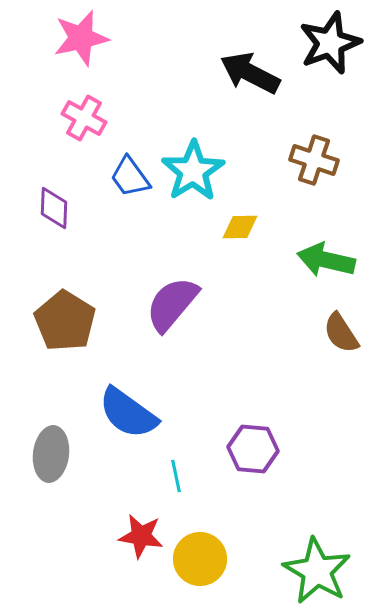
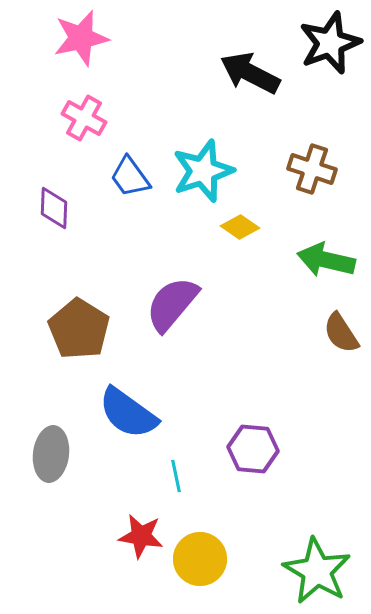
brown cross: moved 2 px left, 9 px down
cyan star: moved 10 px right; rotated 14 degrees clockwise
yellow diamond: rotated 36 degrees clockwise
brown pentagon: moved 14 px right, 8 px down
